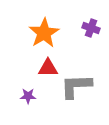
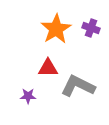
orange star: moved 12 px right, 4 px up
gray L-shape: moved 2 px right; rotated 28 degrees clockwise
